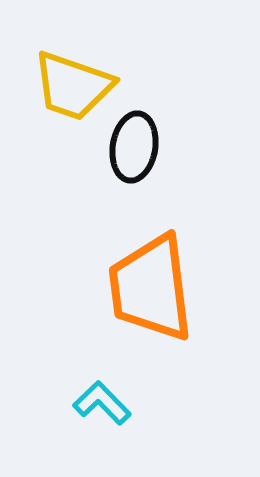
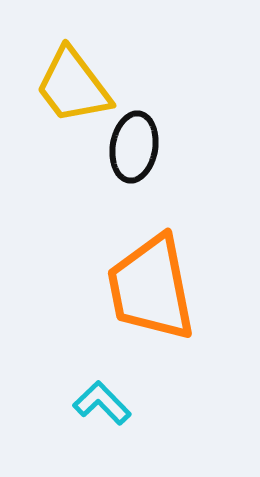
yellow trapezoid: rotated 34 degrees clockwise
orange trapezoid: rotated 4 degrees counterclockwise
